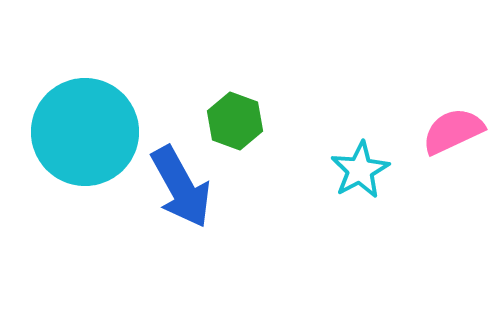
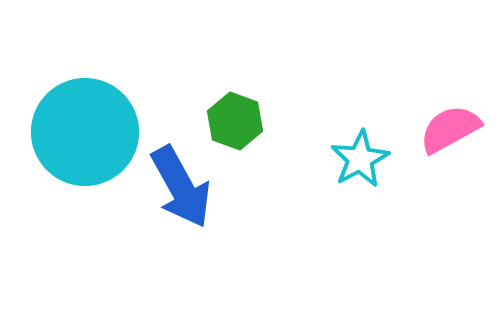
pink semicircle: moved 3 px left, 2 px up; rotated 4 degrees counterclockwise
cyan star: moved 11 px up
